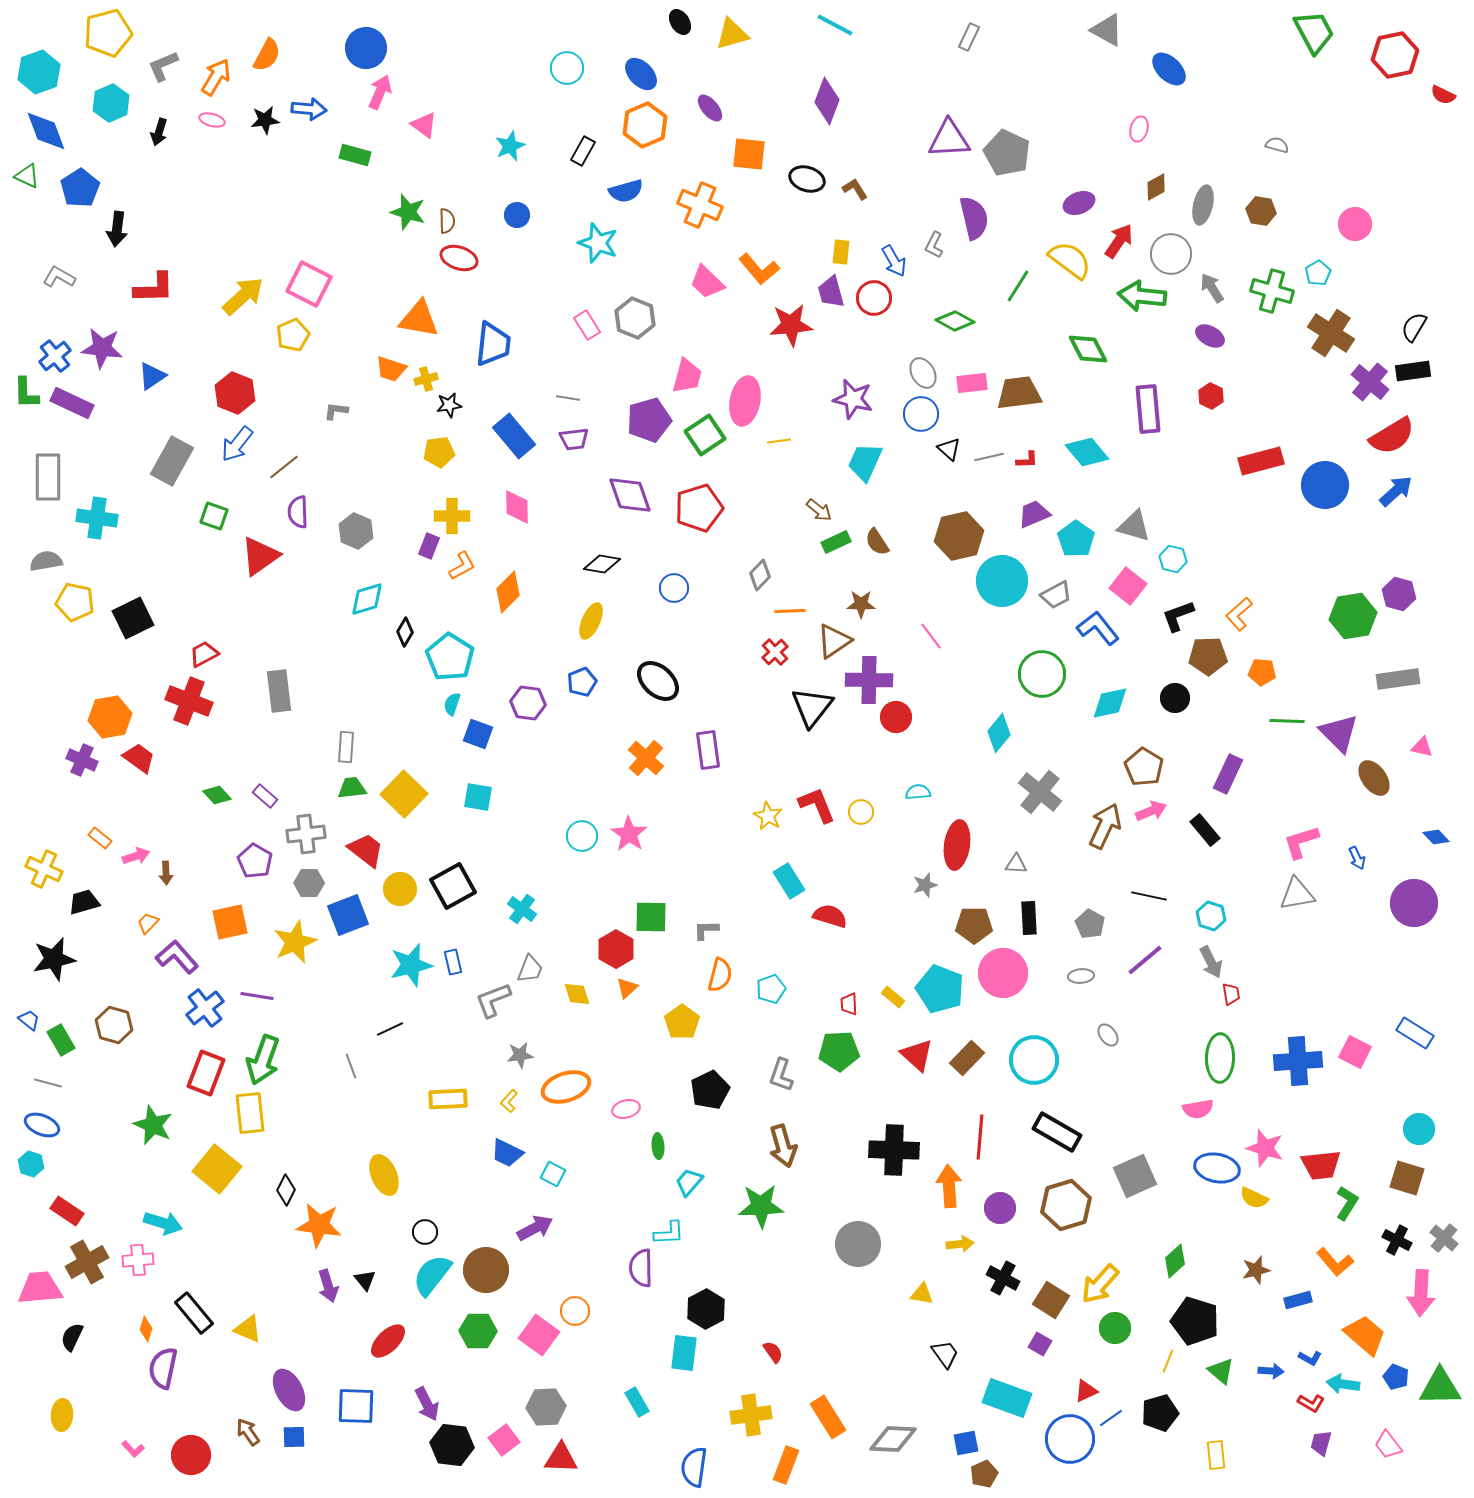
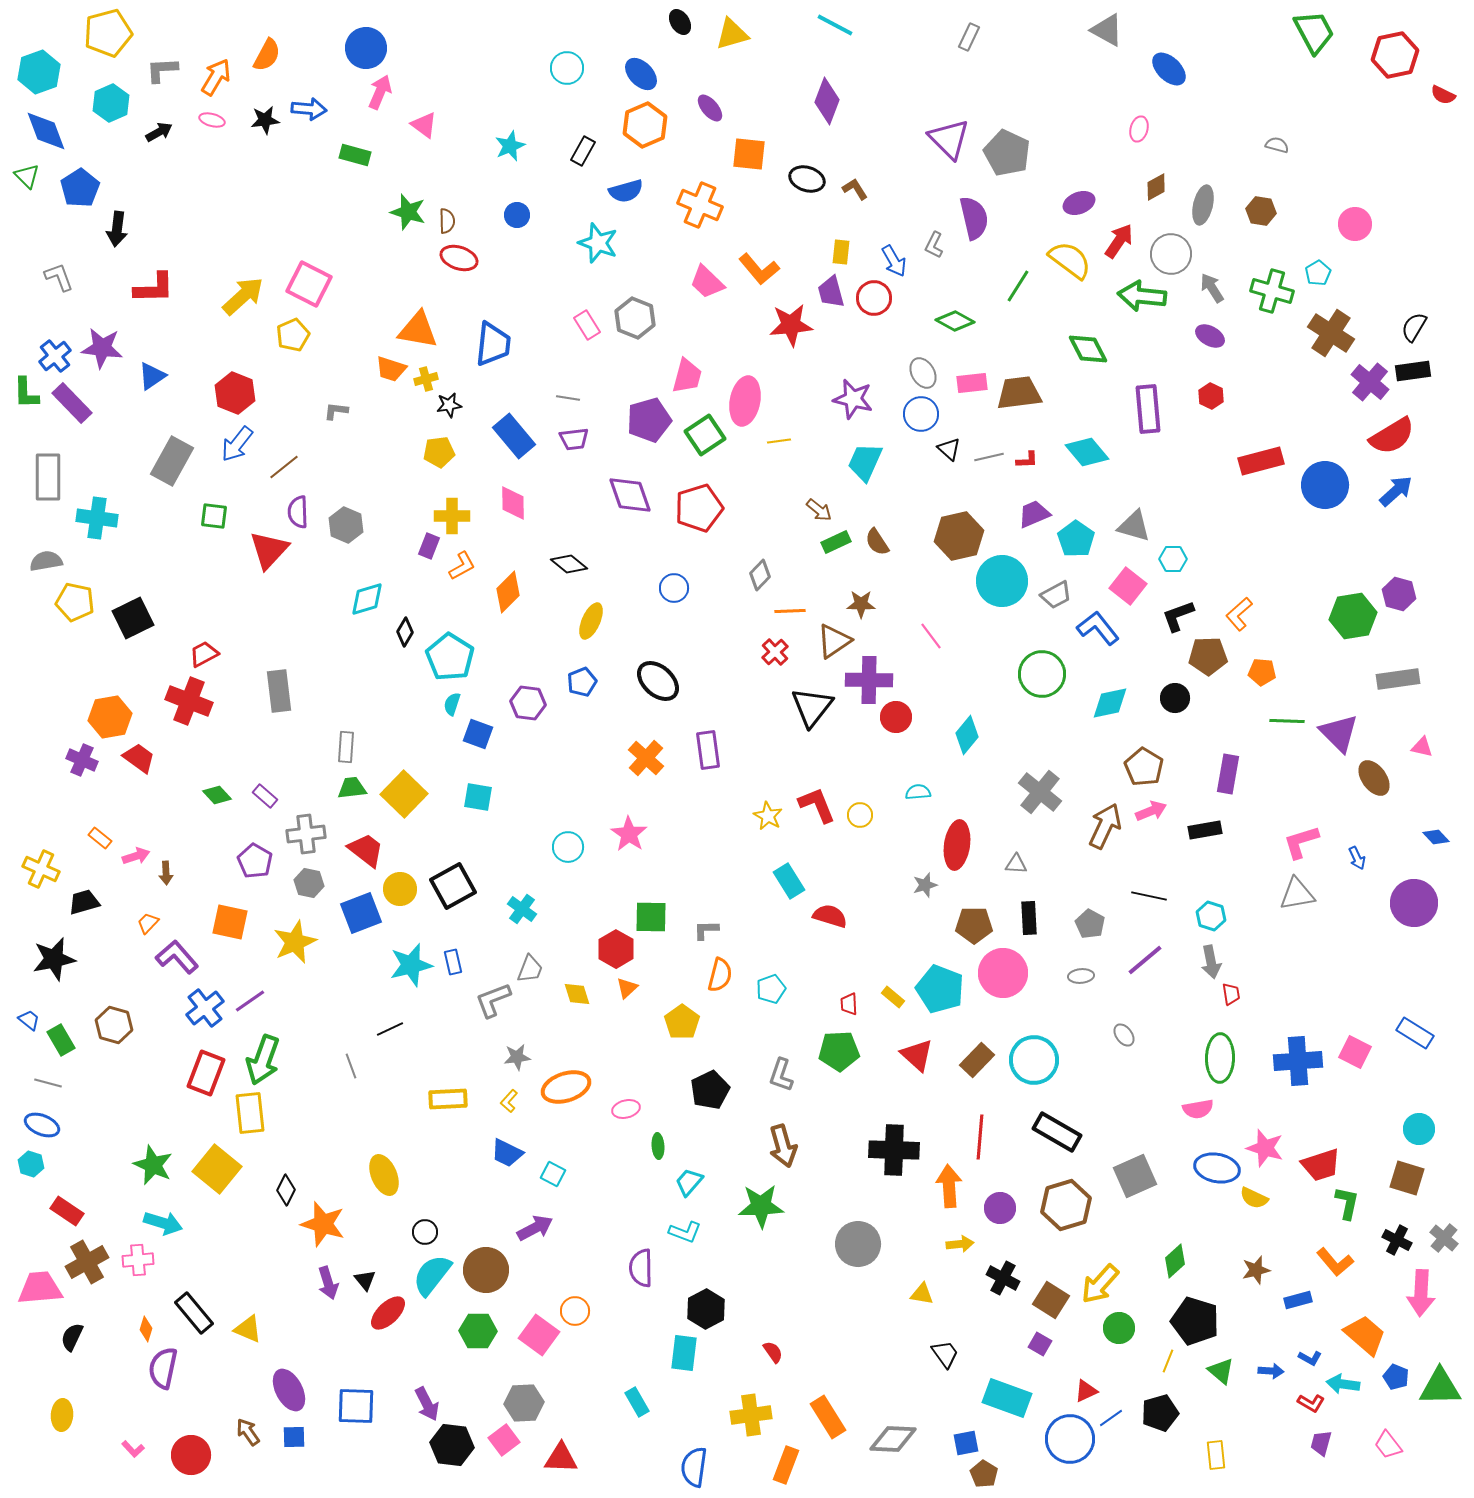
gray L-shape at (163, 66): moved 1 px left, 4 px down; rotated 20 degrees clockwise
black arrow at (159, 132): rotated 136 degrees counterclockwise
purple triangle at (949, 139): rotated 48 degrees clockwise
green triangle at (27, 176): rotated 20 degrees clockwise
gray L-shape at (59, 277): rotated 40 degrees clockwise
orange triangle at (419, 319): moved 1 px left, 11 px down
purple rectangle at (72, 403): rotated 21 degrees clockwise
pink diamond at (517, 507): moved 4 px left, 4 px up
green square at (214, 516): rotated 12 degrees counterclockwise
gray hexagon at (356, 531): moved 10 px left, 6 px up
red triangle at (260, 556): moved 9 px right, 6 px up; rotated 12 degrees counterclockwise
cyan hexagon at (1173, 559): rotated 12 degrees counterclockwise
black diamond at (602, 564): moved 33 px left; rotated 30 degrees clockwise
cyan diamond at (999, 733): moved 32 px left, 2 px down
purple rectangle at (1228, 774): rotated 15 degrees counterclockwise
yellow circle at (861, 812): moved 1 px left, 3 px down
black rectangle at (1205, 830): rotated 60 degrees counterclockwise
cyan circle at (582, 836): moved 14 px left, 11 px down
yellow cross at (44, 869): moved 3 px left
gray hexagon at (309, 883): rotated 12 degrees clockwise
blue square at (348, 915): moved 13 px right, 2 px up
orange square at (230, 922): rotated 24 degrees clockwise
gray arrow at (1211, 962): rotated 16 degrees clockwise
purple line at (257, 996): moved 7 px left, 5 px down; rotated 44 degrees counterclockwise
gray ellipse at (1108, 1035): moved 16 px right
gray star at (520, 1055): moved 3 px left, 2 px down
brown rectangle at (967, 1058): moved 10 px right, 2 px down
green star at (153, 1125): moved 40 px down
red trapezoid at (1321, 1165): rotated 12 degrees counterclockwise
green L-shape at (1347, 1203): rotated 20 degrees counterclockwise
orange star at (319, 1225): moved 4 px right, 1 px up; rotated 9 degrees clockwise
cyan L-shape at (669, 1233): moved 16 px right, 1 px up; rotated 24 degrees clockwise
purple arrow at (328, 1286): moved 3 px up
green circle at (1115, 1328): moved 4 px right
red ellipse at (388, 1341): moved 28 px up
gray hexagon at (546, 1407): moved 22 px left, 4 px up
brown pentagon at (984, 1474): rotated 16 degrees counterclockwise
